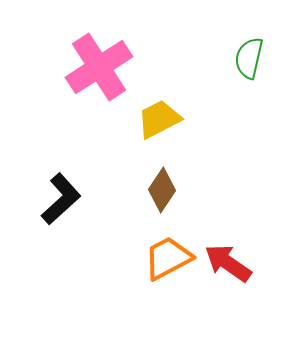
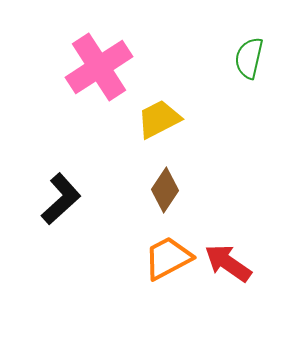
brown diamond: moved 3 px right
